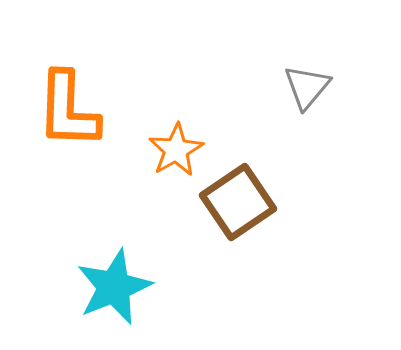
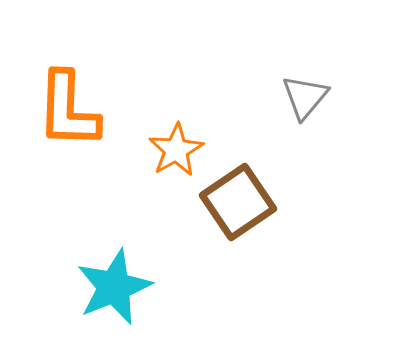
gray triangle: moved 2 px left, 10 px down
